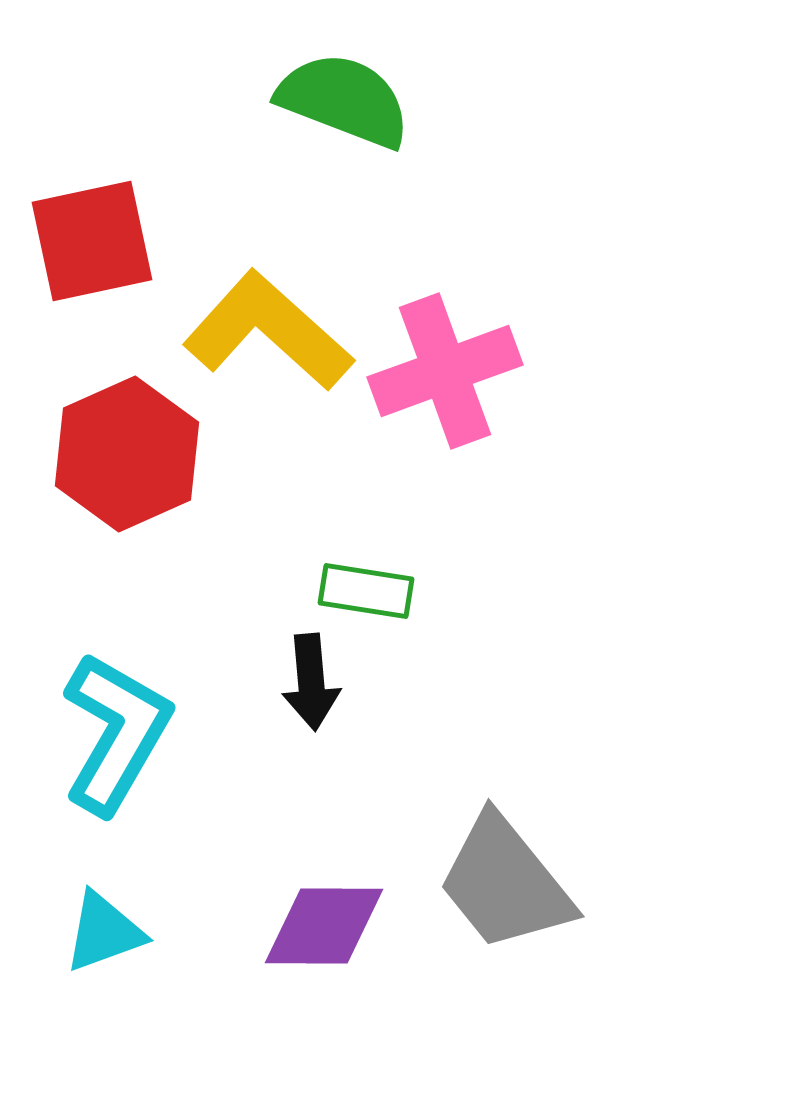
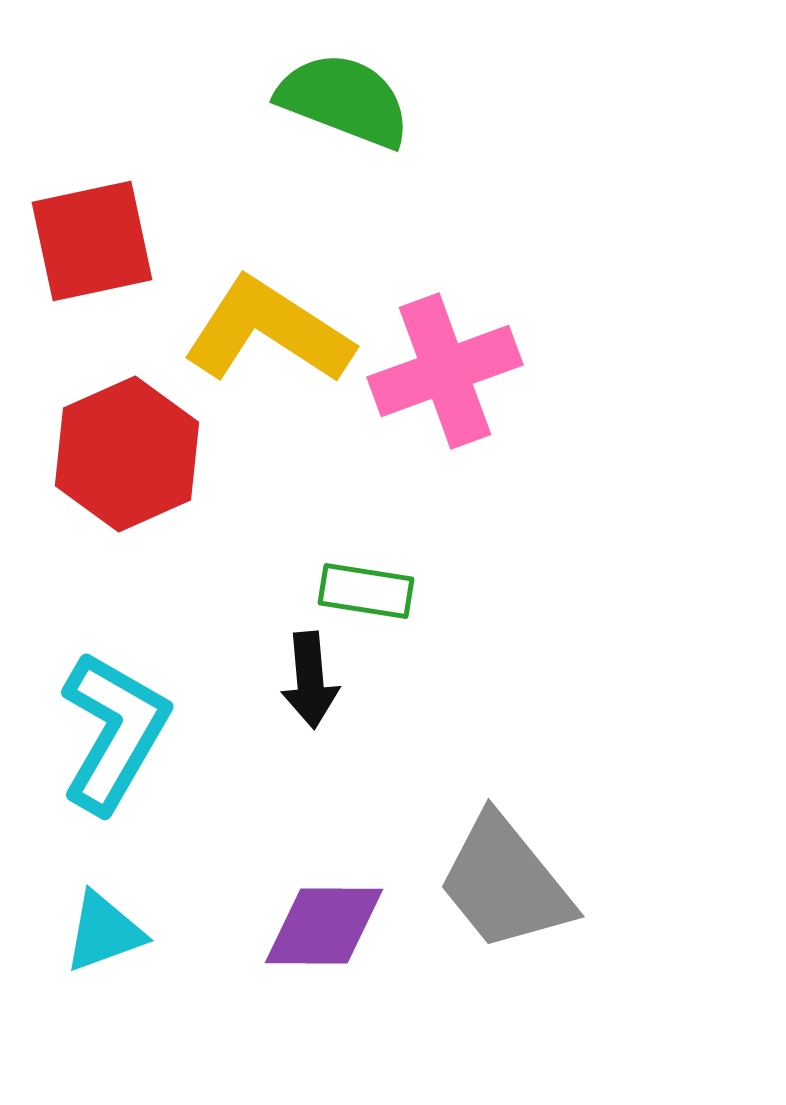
yellow L-shape: rotated 9 degrees counterclockwise
black arrow: moved 1 px left, 2 px up
cyan L-shape: moved 2 px left, 1 px up
